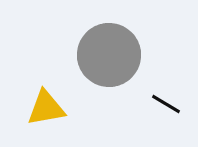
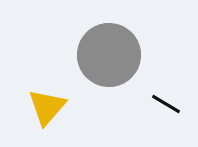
yellow triangle: moved 1 px right, 1 px up; rotated 39 degrees counterclockwise
